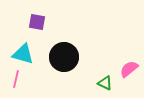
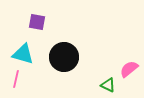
green triangle: moved 3 px right, 2 px down
